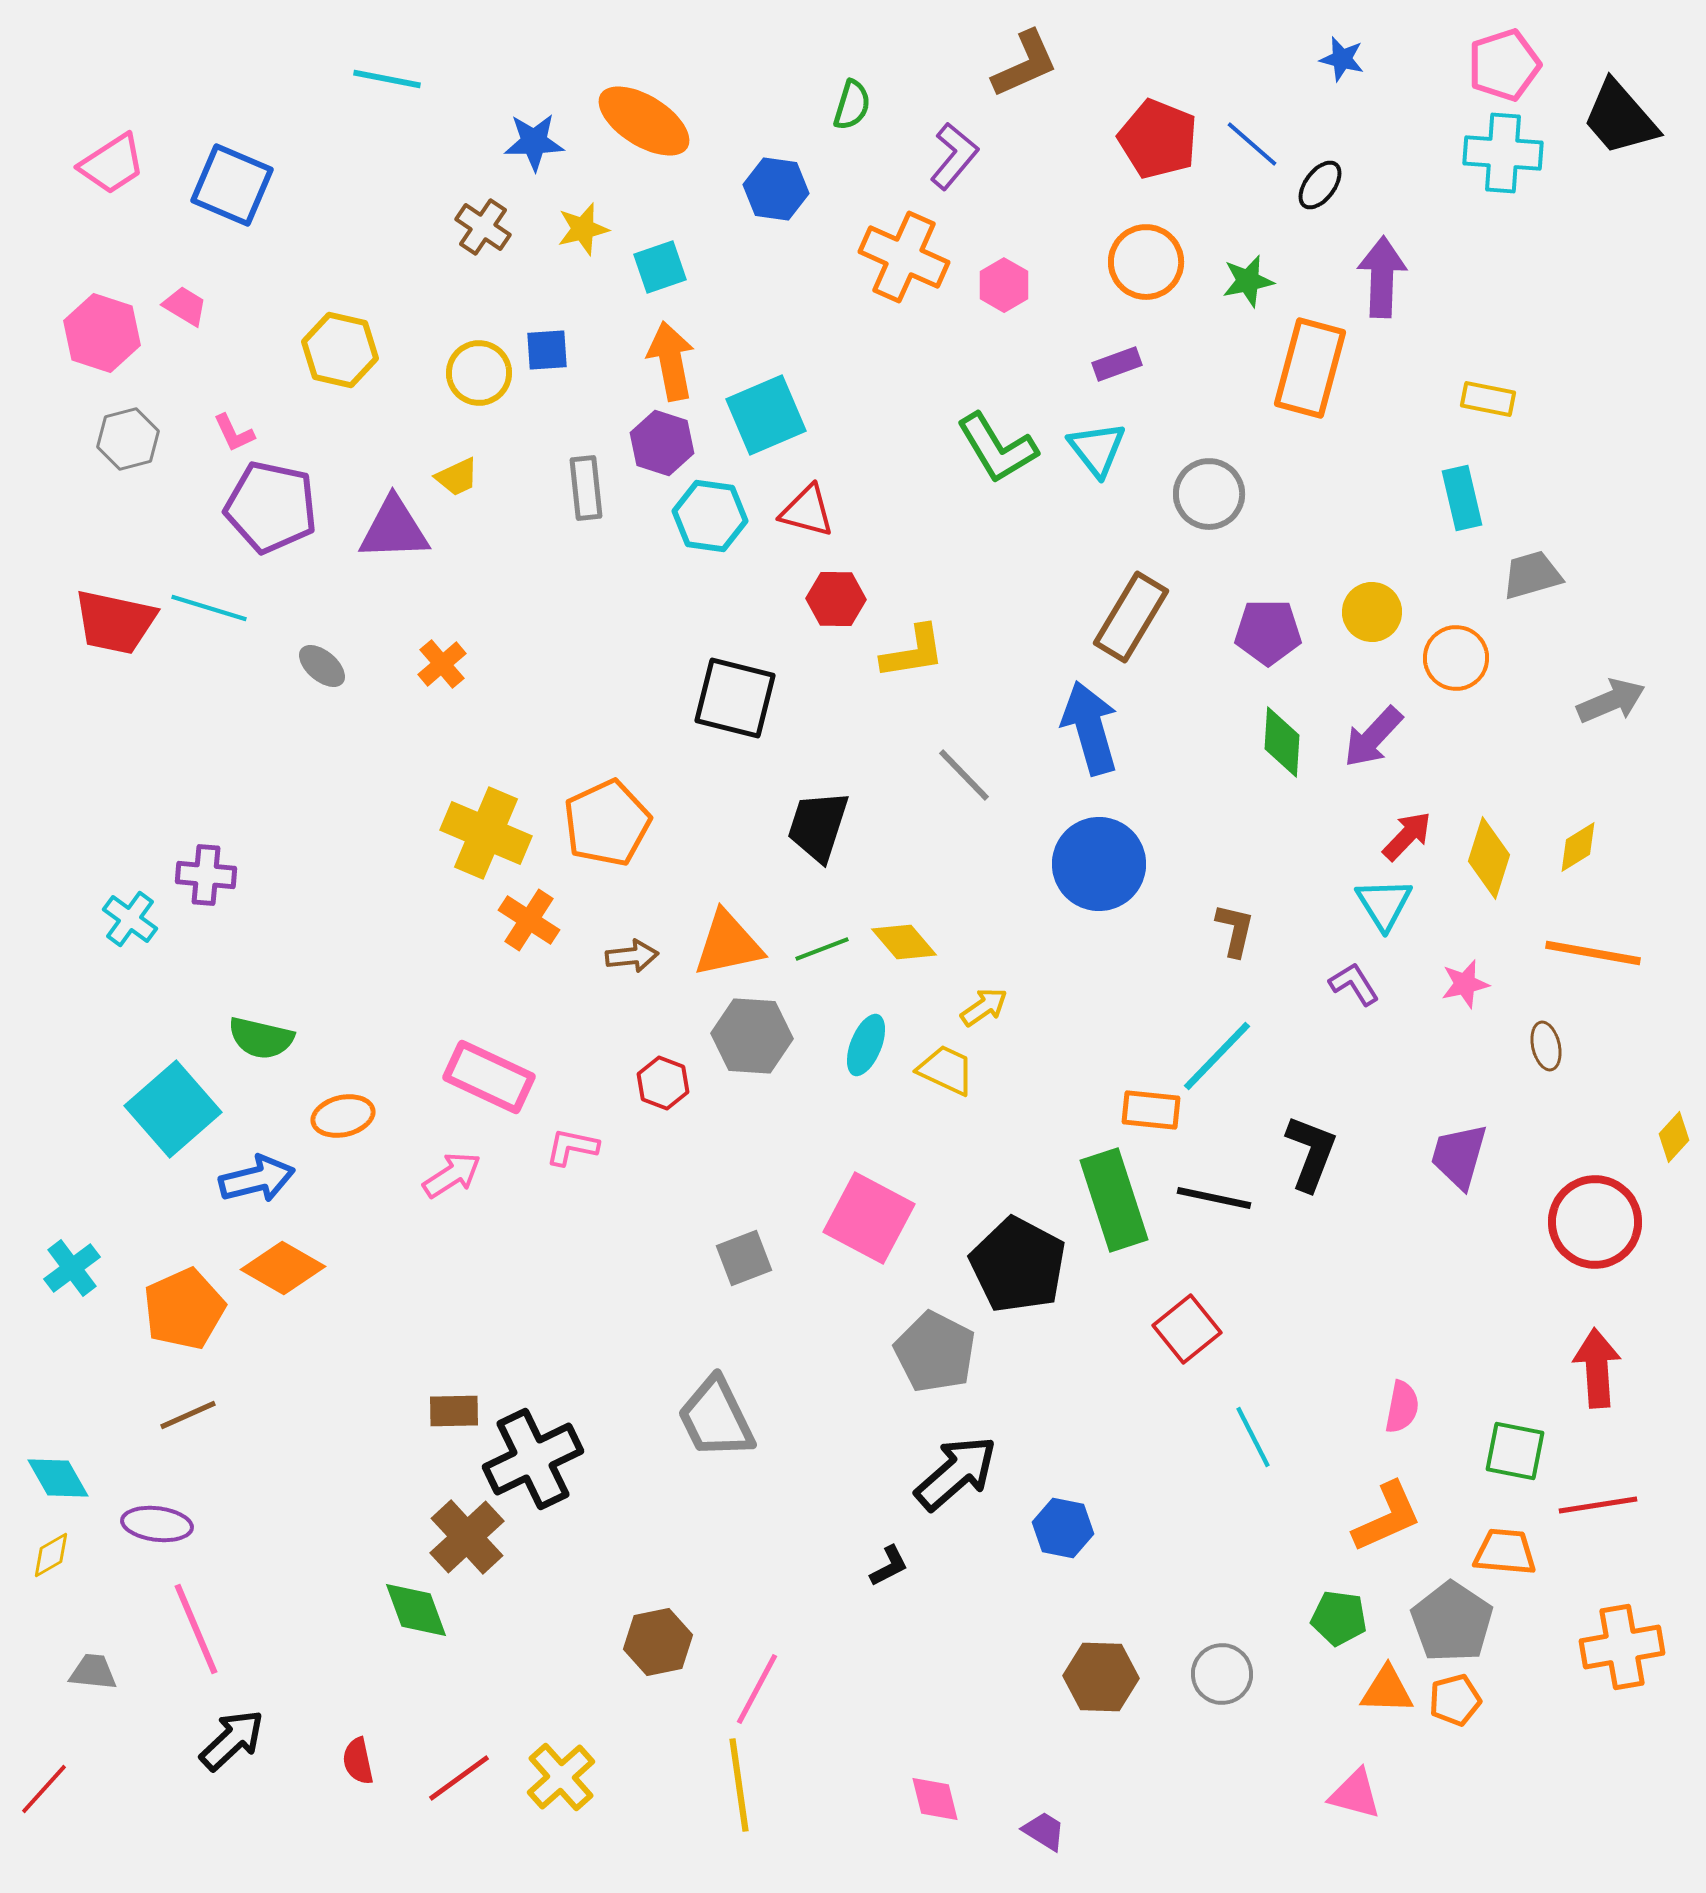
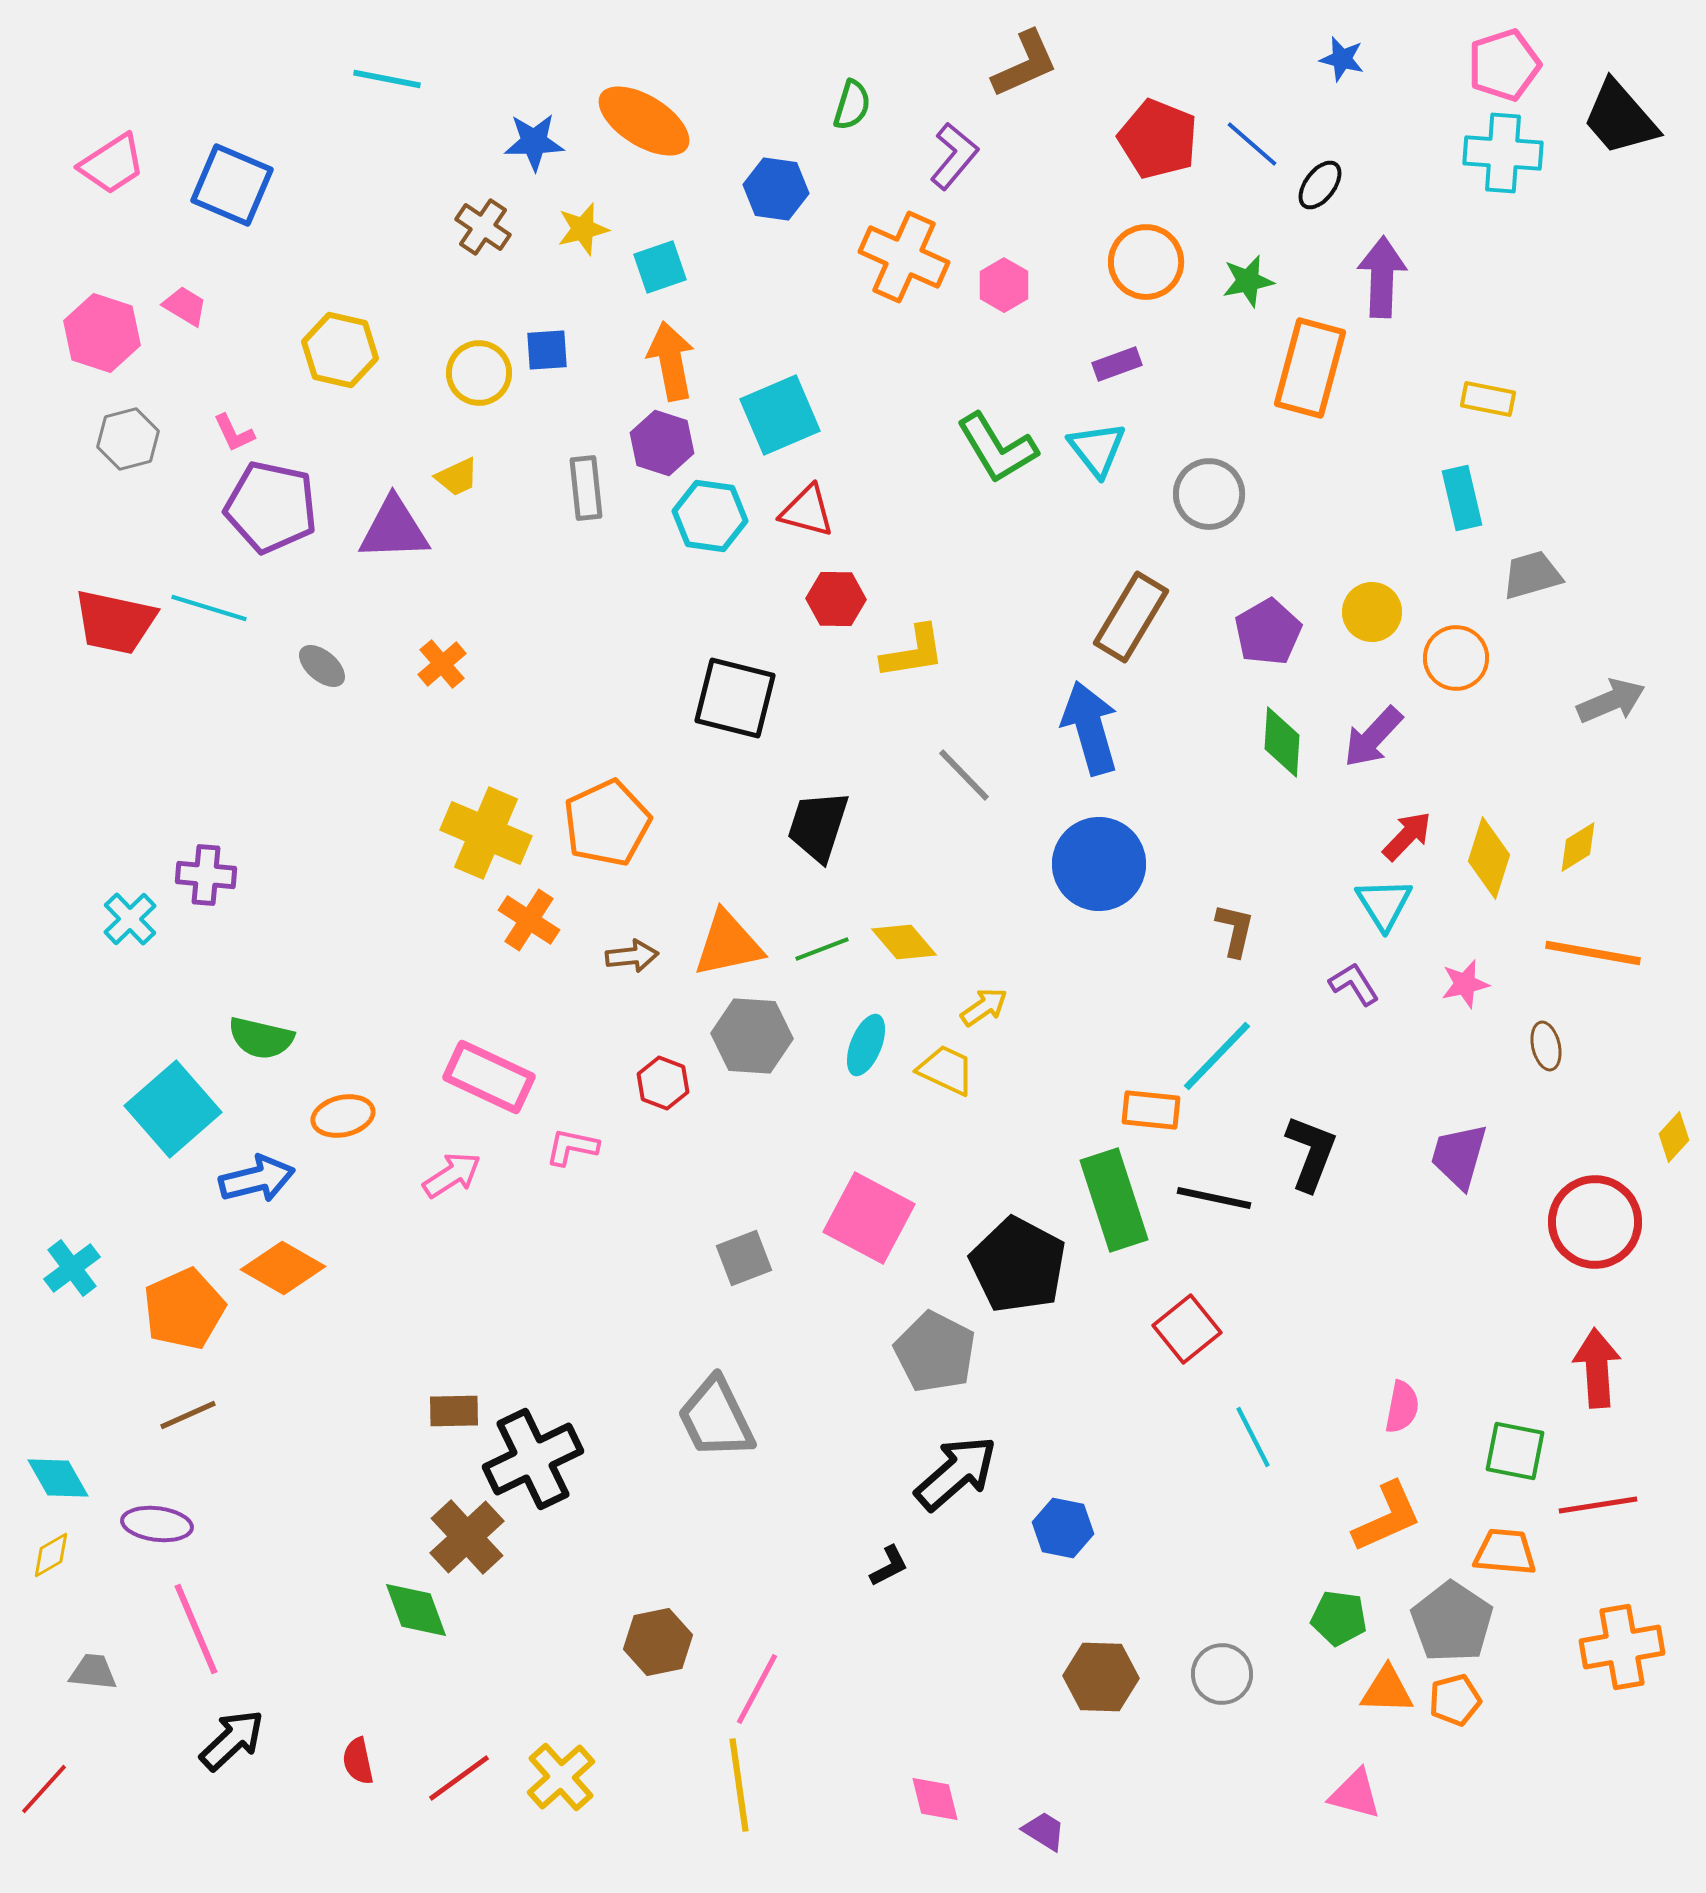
cyan square at (766, 415): moved 14 px right
purple pentagon at (1268, 632): rotated 30 degrees counterclockwise
cyan cross at (130, 919): rotated 10 degrees clockwise
